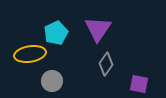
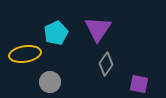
yellow ellipse: moved 5 px left
gray circle: moved 2 px left, 1 px down
